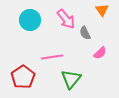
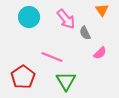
cyan circle: moved 1 px left, 3 px up
pink line: rotated 30 degrees clockwise
green triangle: moved 5 px left, 2 px down; rotated 10 degrees counterclockwise
